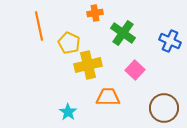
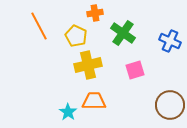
orange line: rotated 16 degrees counterclockwise
yellow pentagon: moved 7 px right, 7 px up
pink square: rotated 30 degrees clockwise
orange trapezoid: moved 14 px left, 4 px down
brown circle: moved 6 px right, 3 px up
